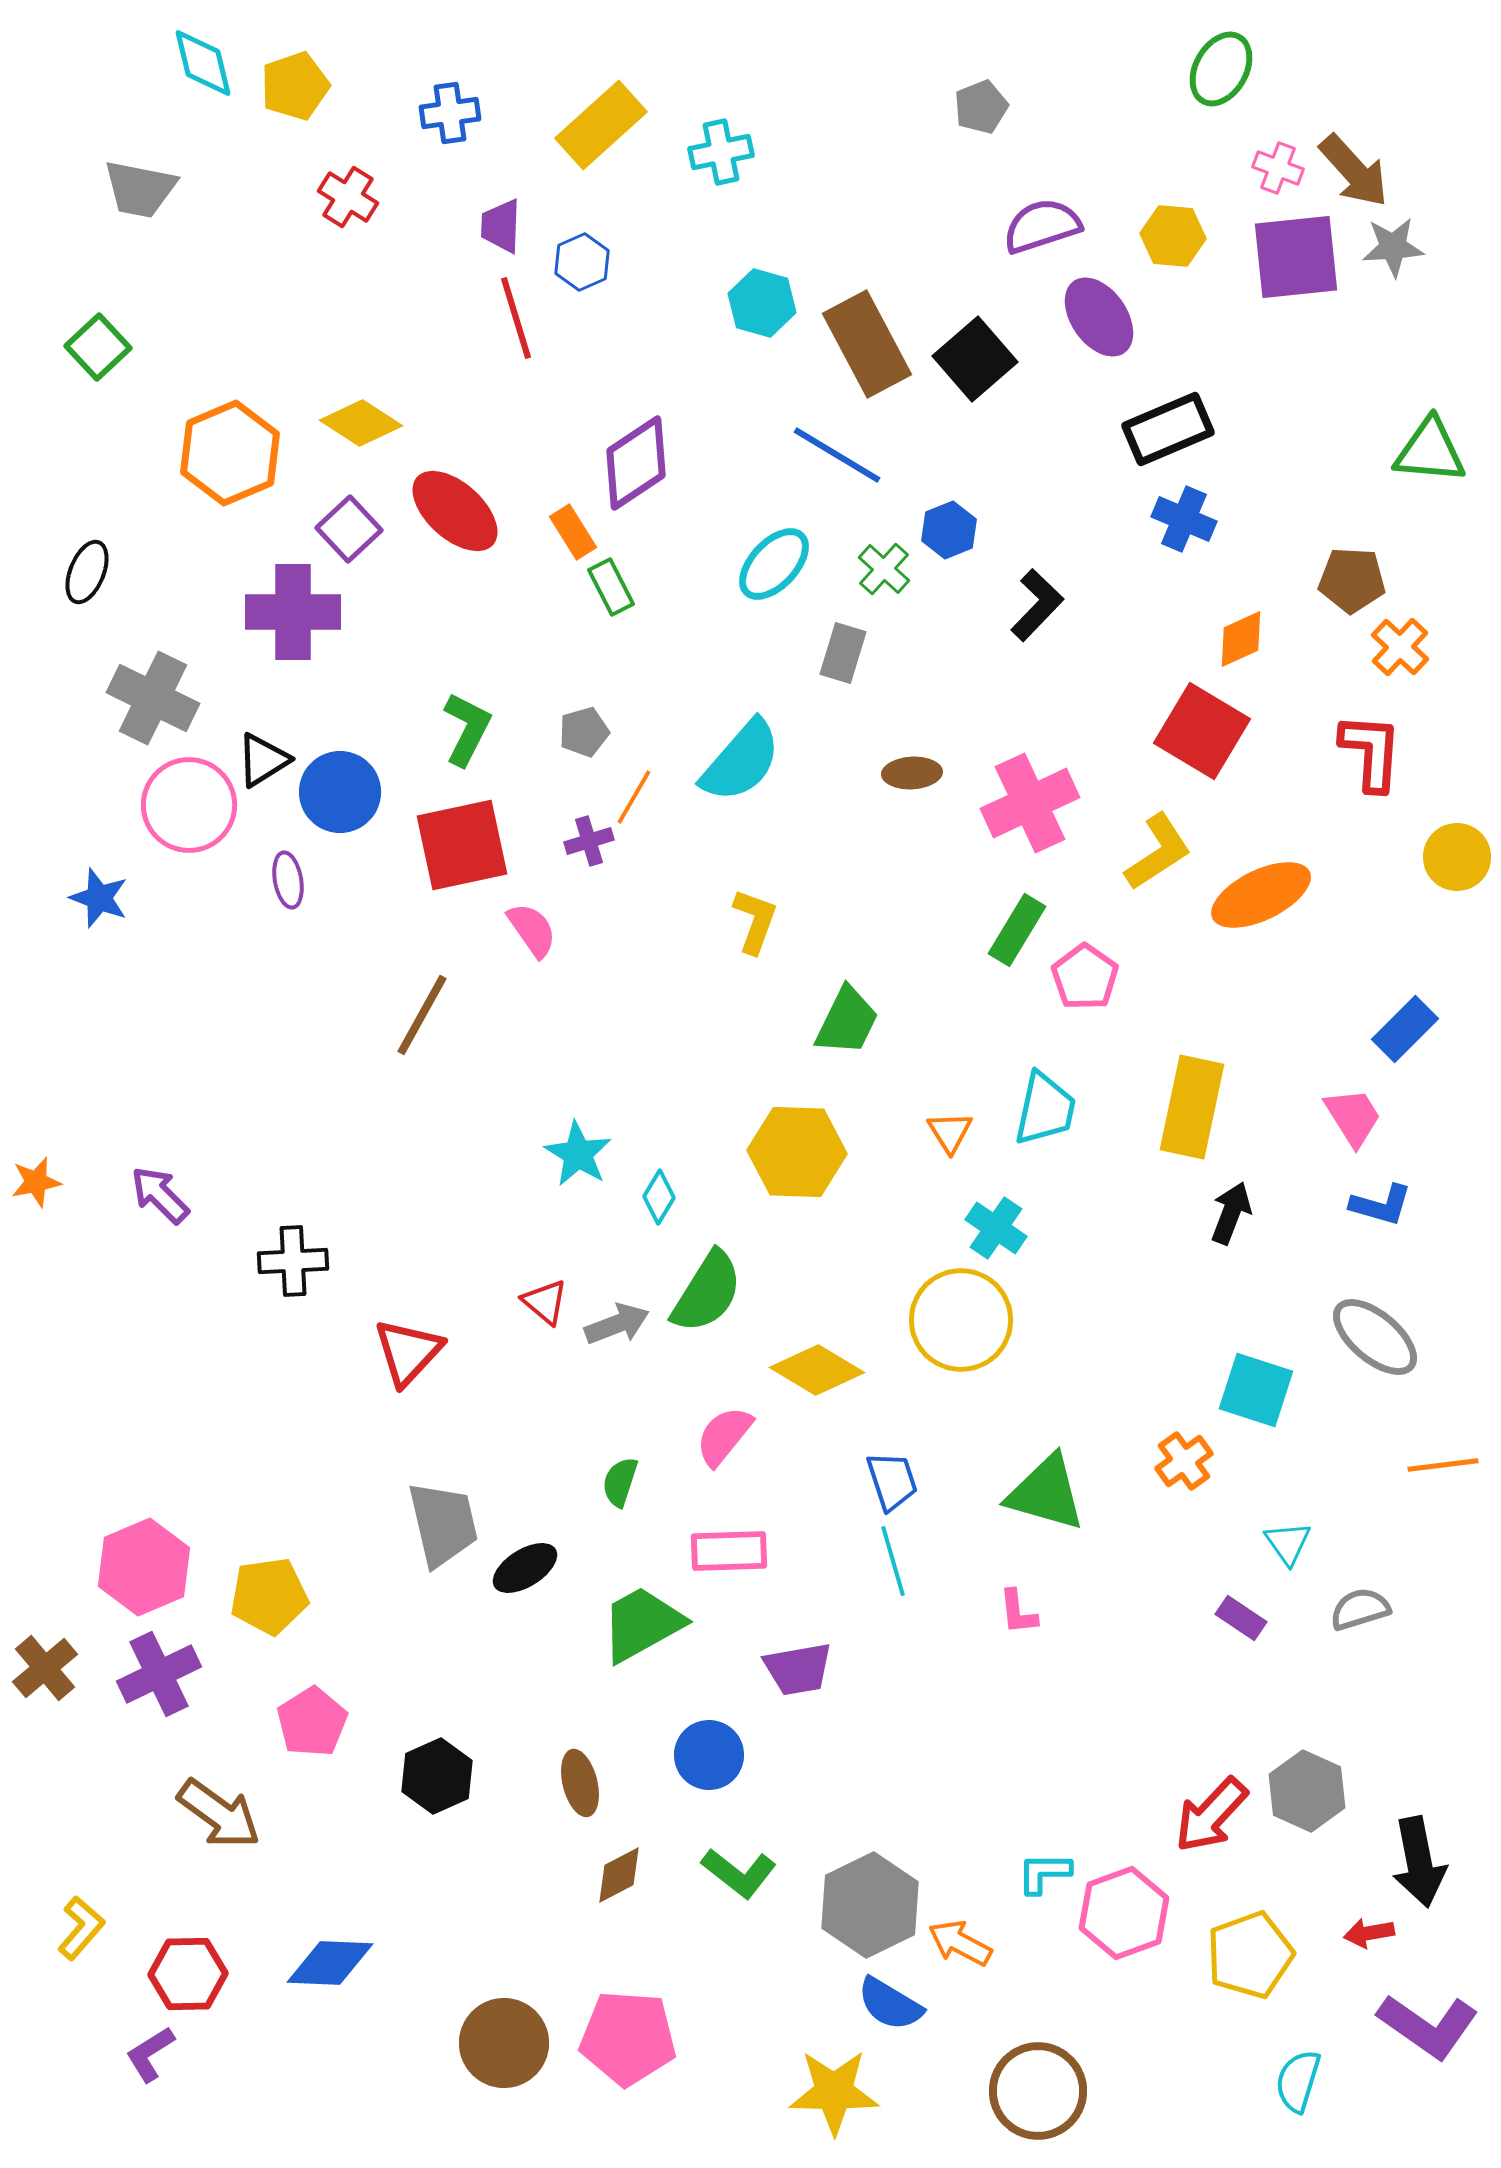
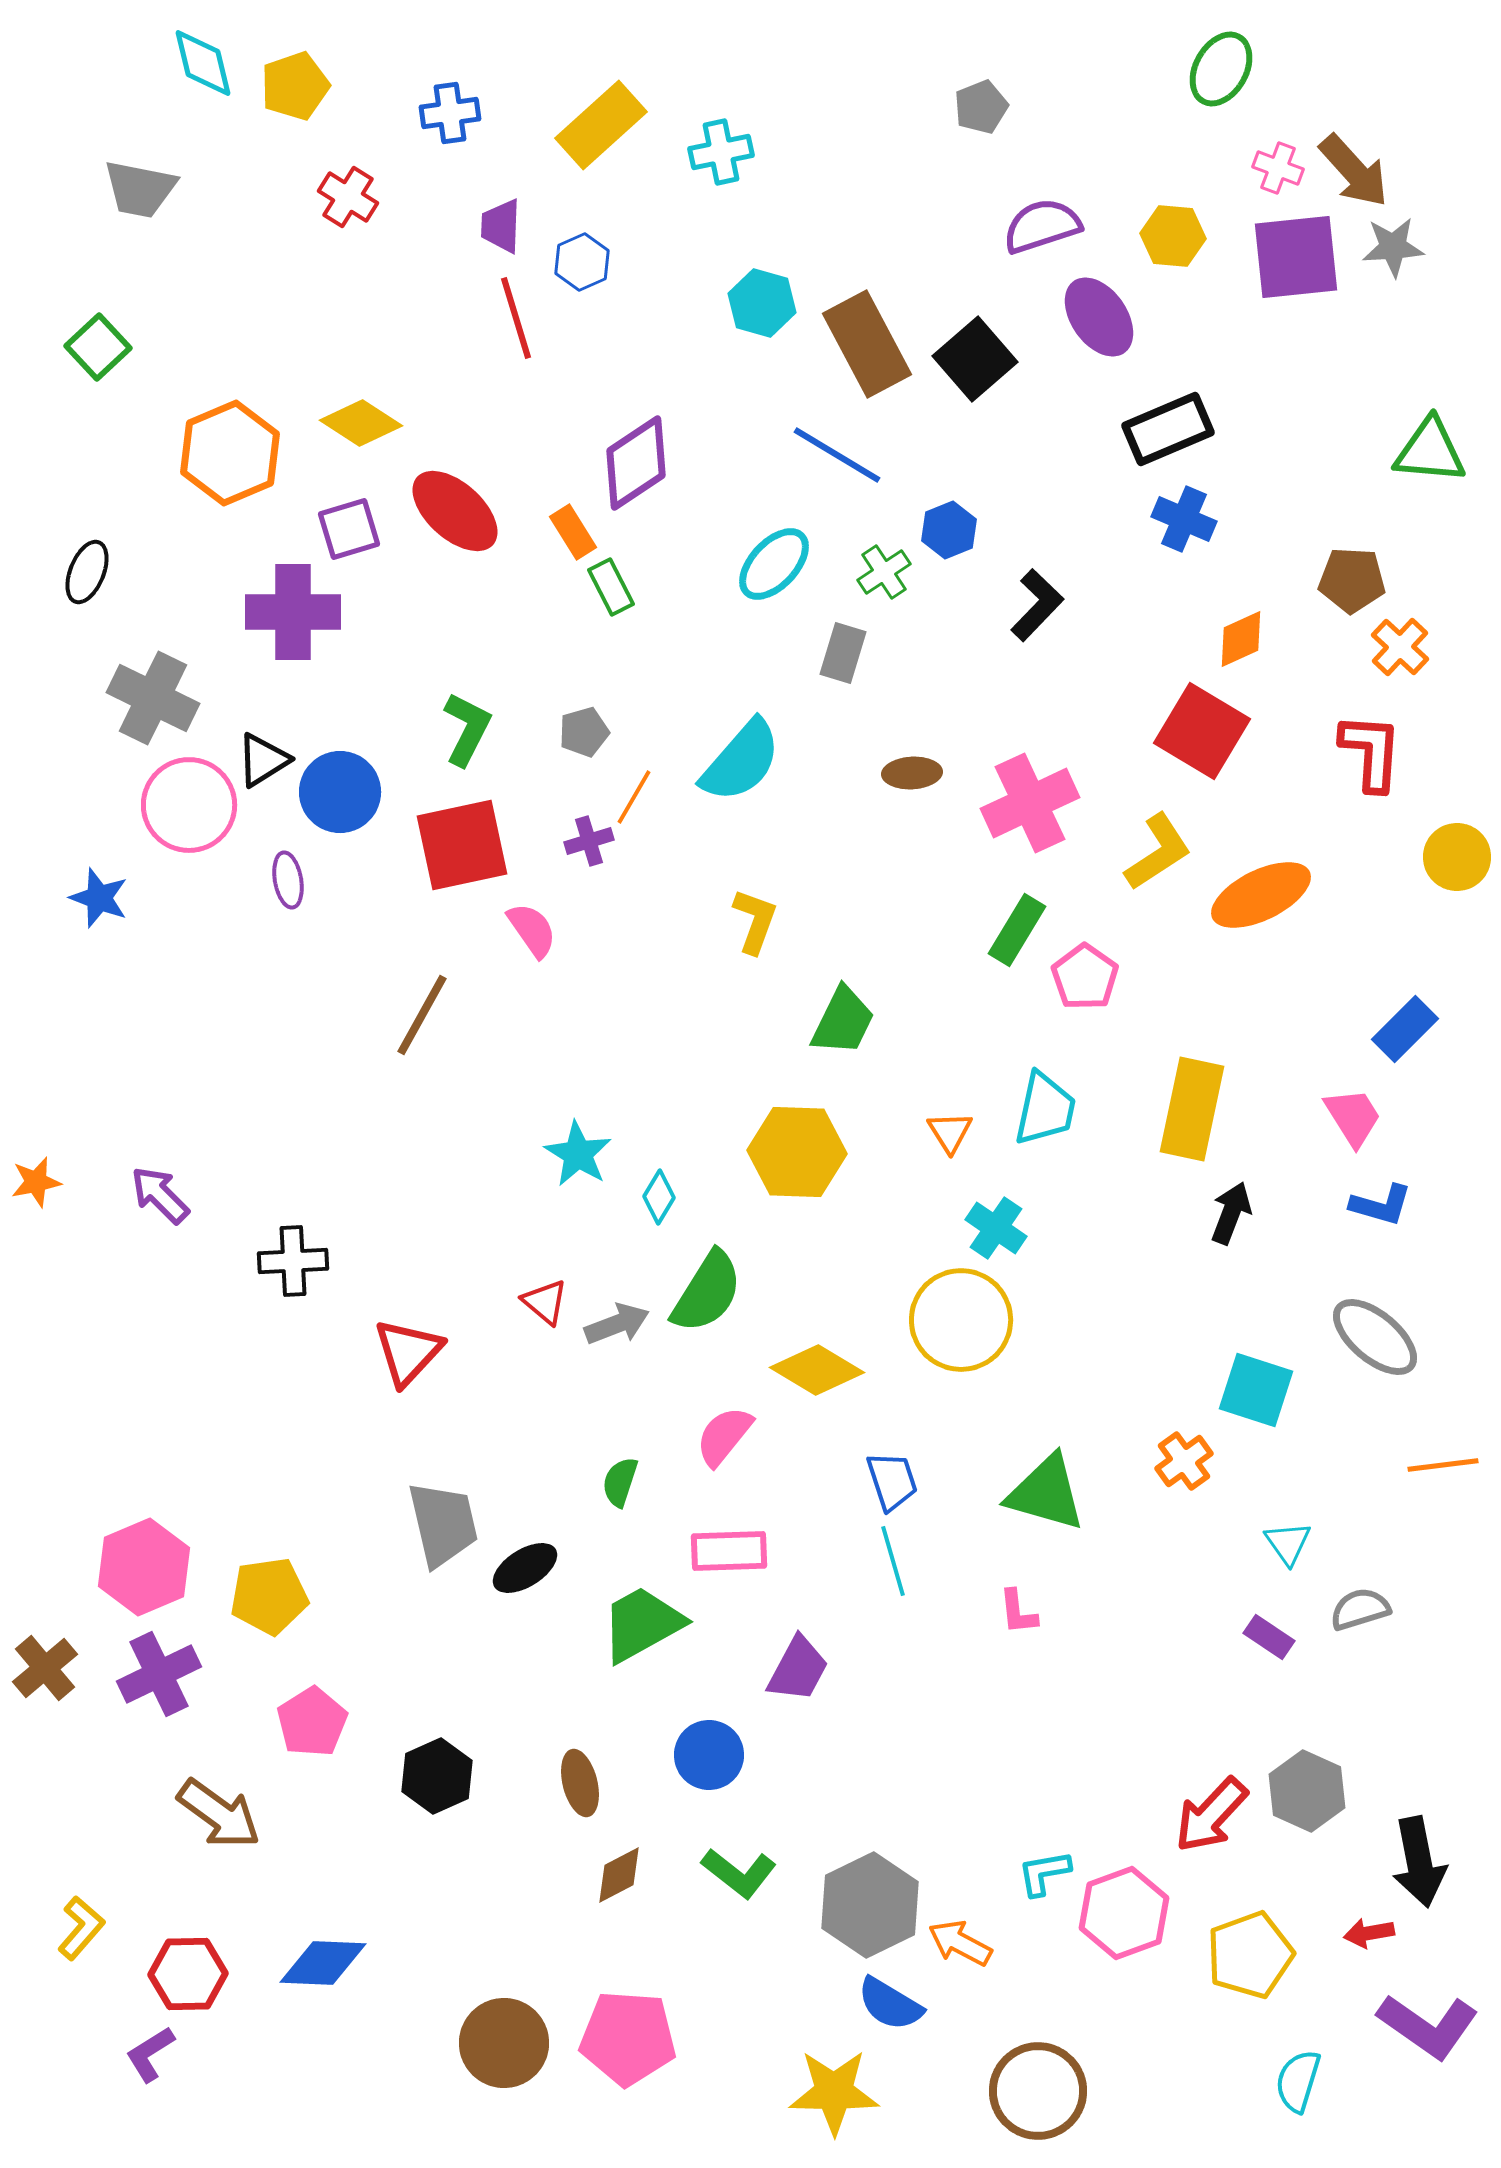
purple square at (349, 529): rotated 26 degrees clockwise
green cross at (884, 569): moved 3 px down; rotated 14 degrees clockwise
green trapezoid at (847, 1021): moved 4 px left
yellow rectangle at (1192, 1107): moved 2 px down
purple rectangle at (1241, 1618): moved 28 px right, 19 px down
purple trapezoid at (798, 1669): rotated 52 degrees counterclockwise
cyan L-shape at (1044, 1873): rotated 10 degrees counterclockwise
blue diamond at (330, 1963): moved 7 px left
